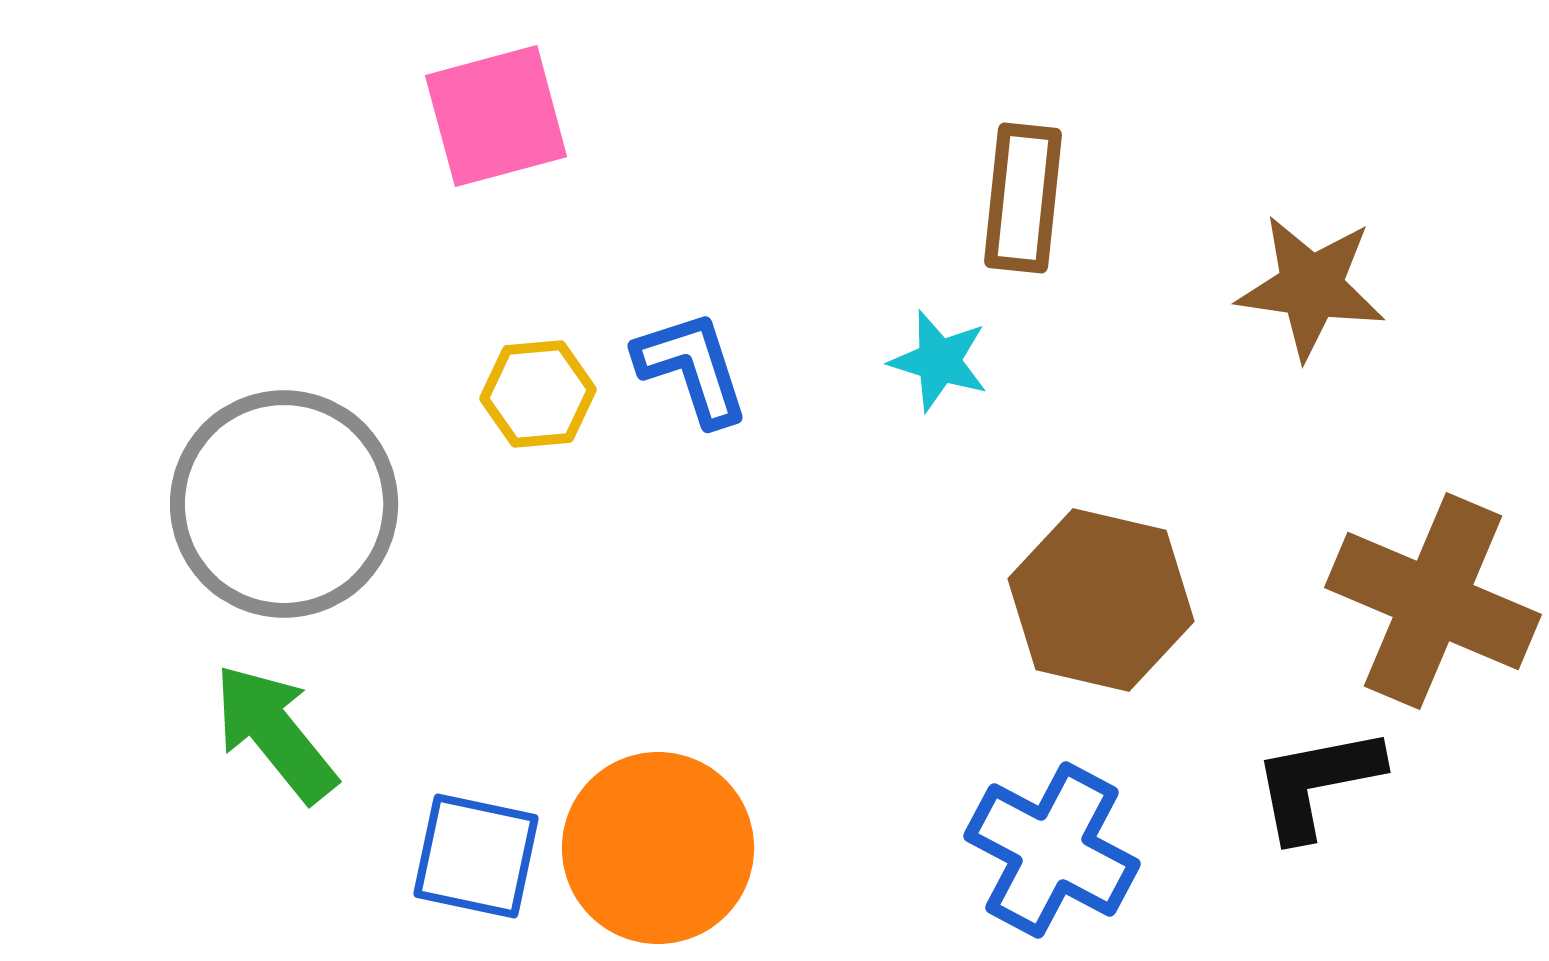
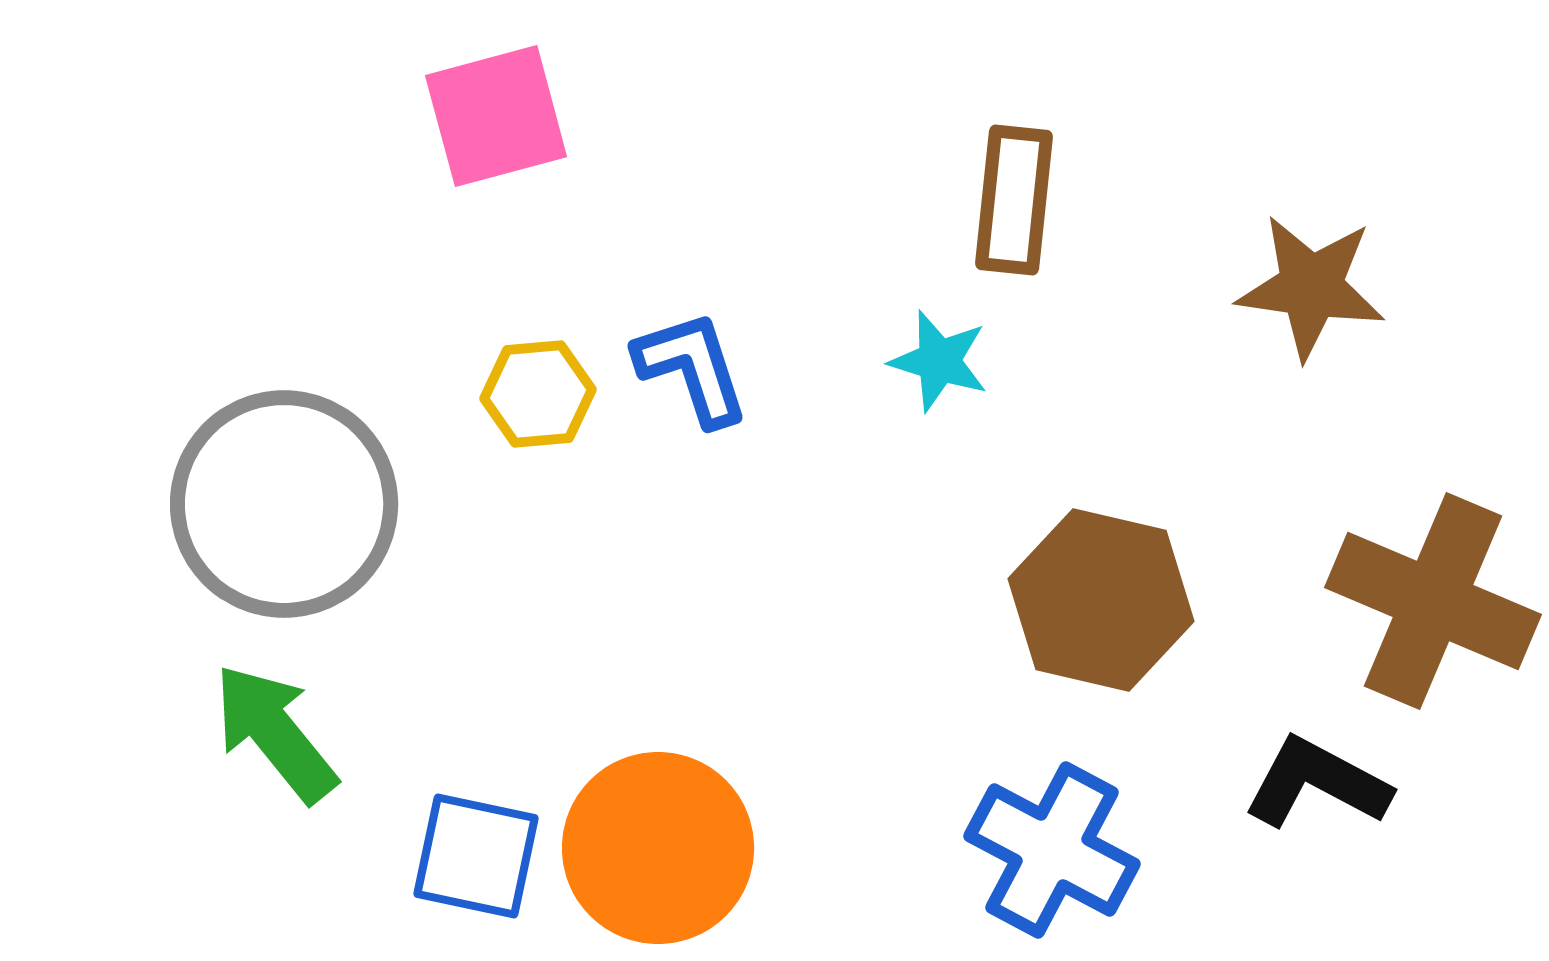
brown rectangle: moved 9 px left, 2 px down
black L-shape: rotated 39 degrees clockwise
